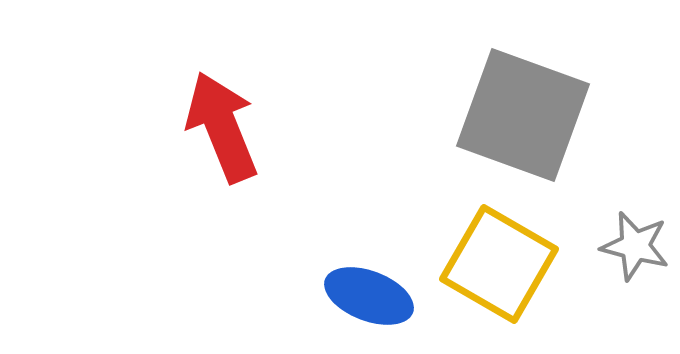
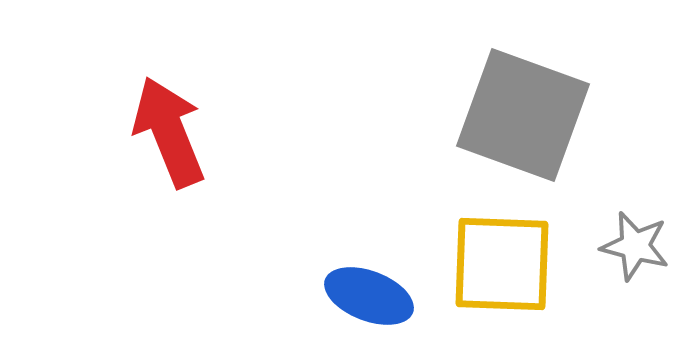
red arrow: moved 53 px left, 5 px down
yellow square: moved 3 px right; rotated 28 degrees counterclockwise
